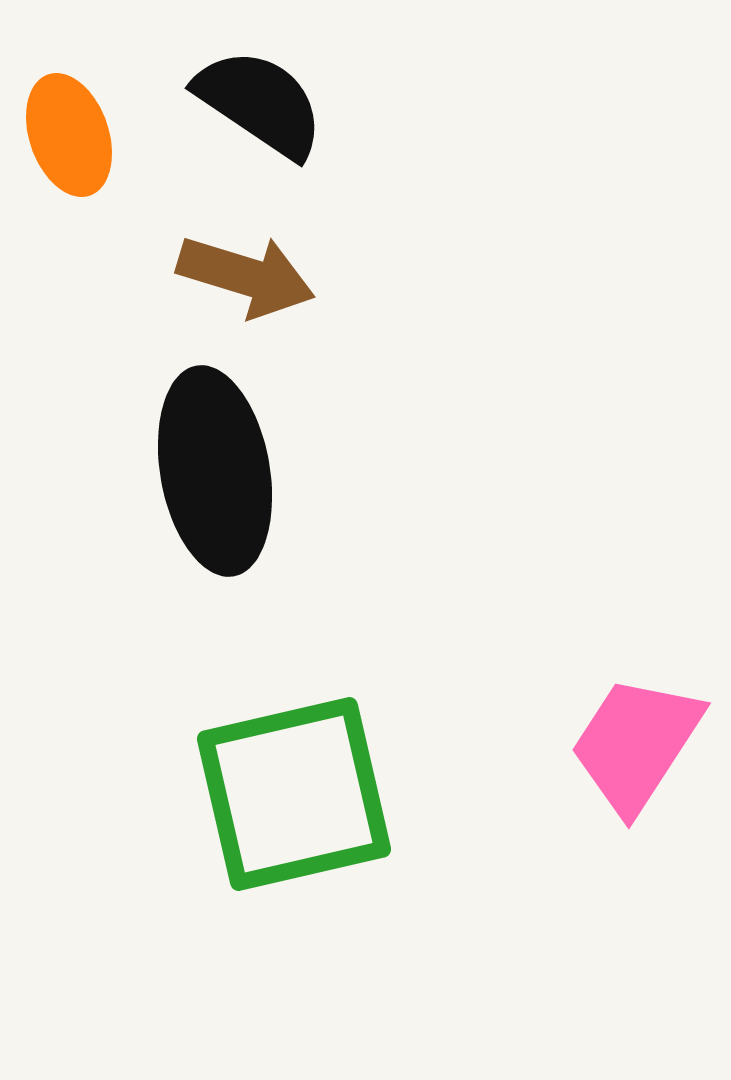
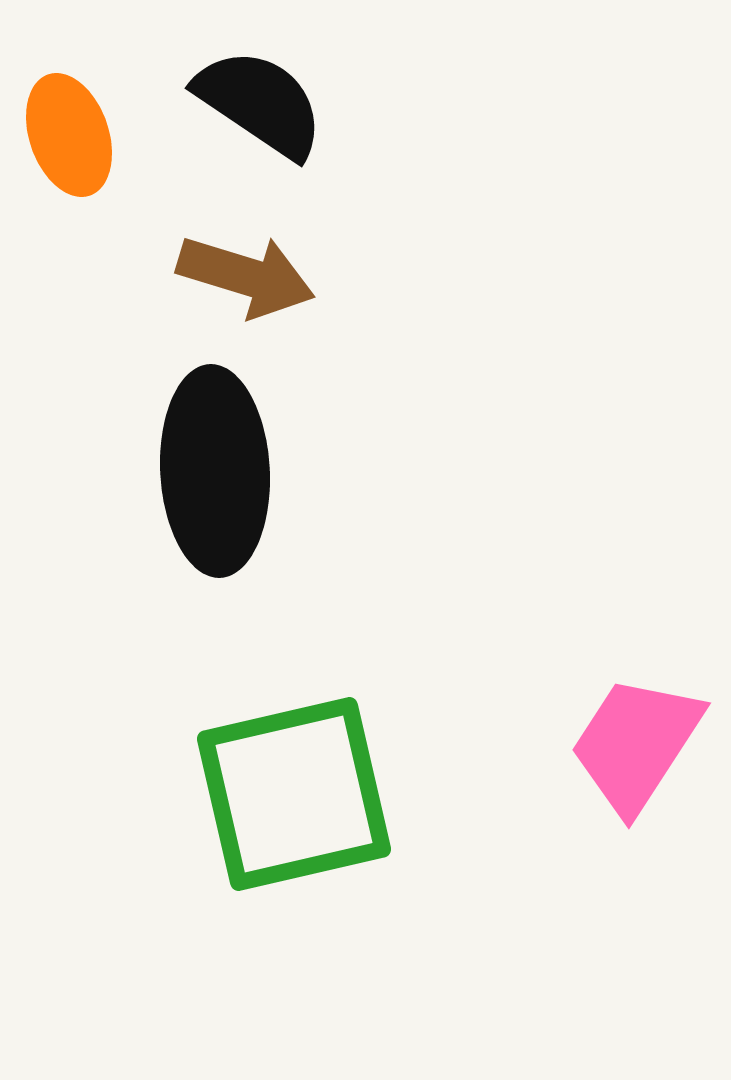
black ellipse: rotated 7 degrees clockwise
